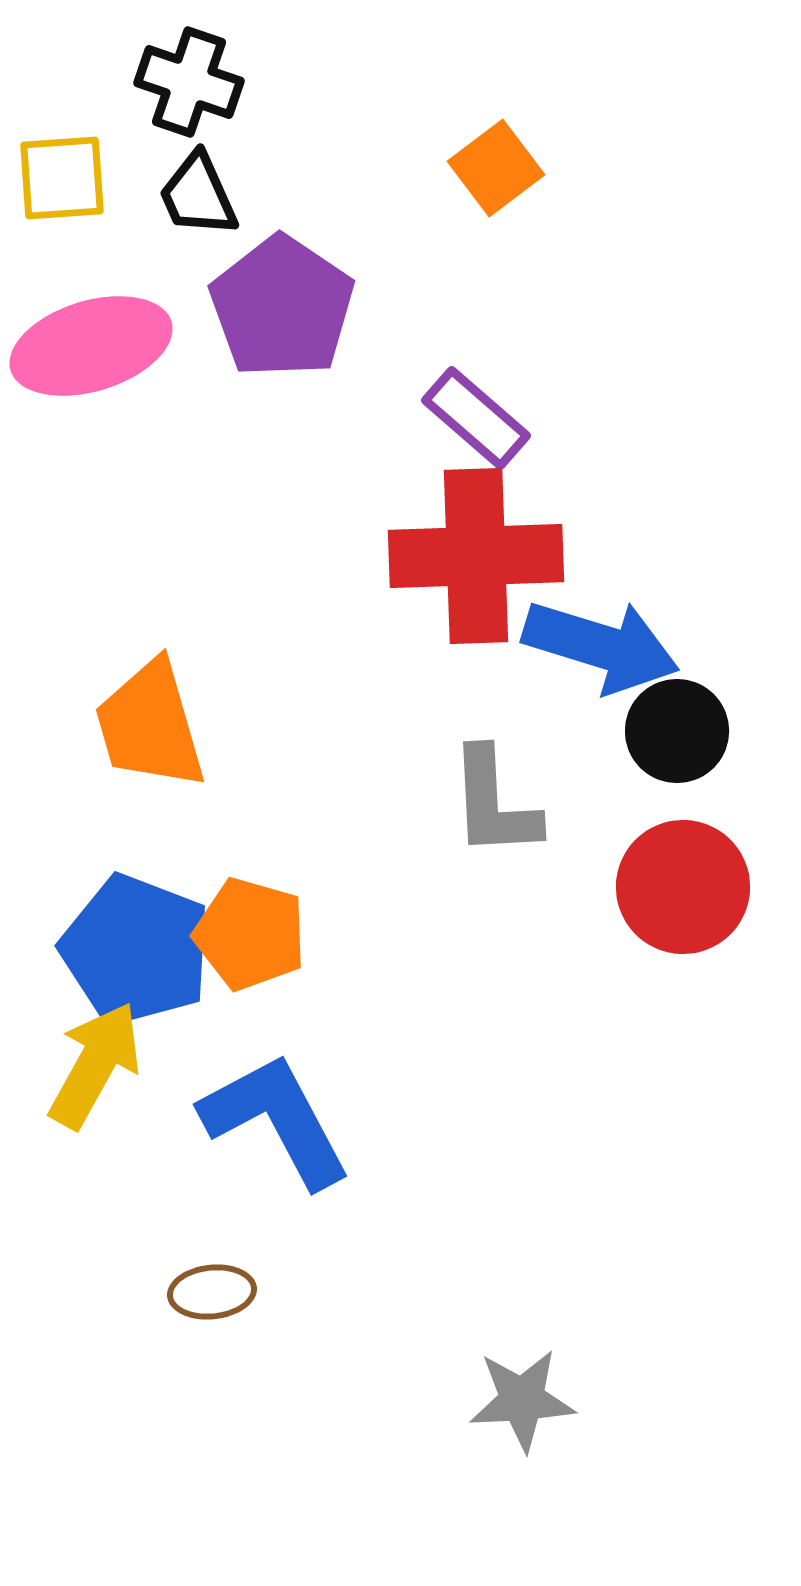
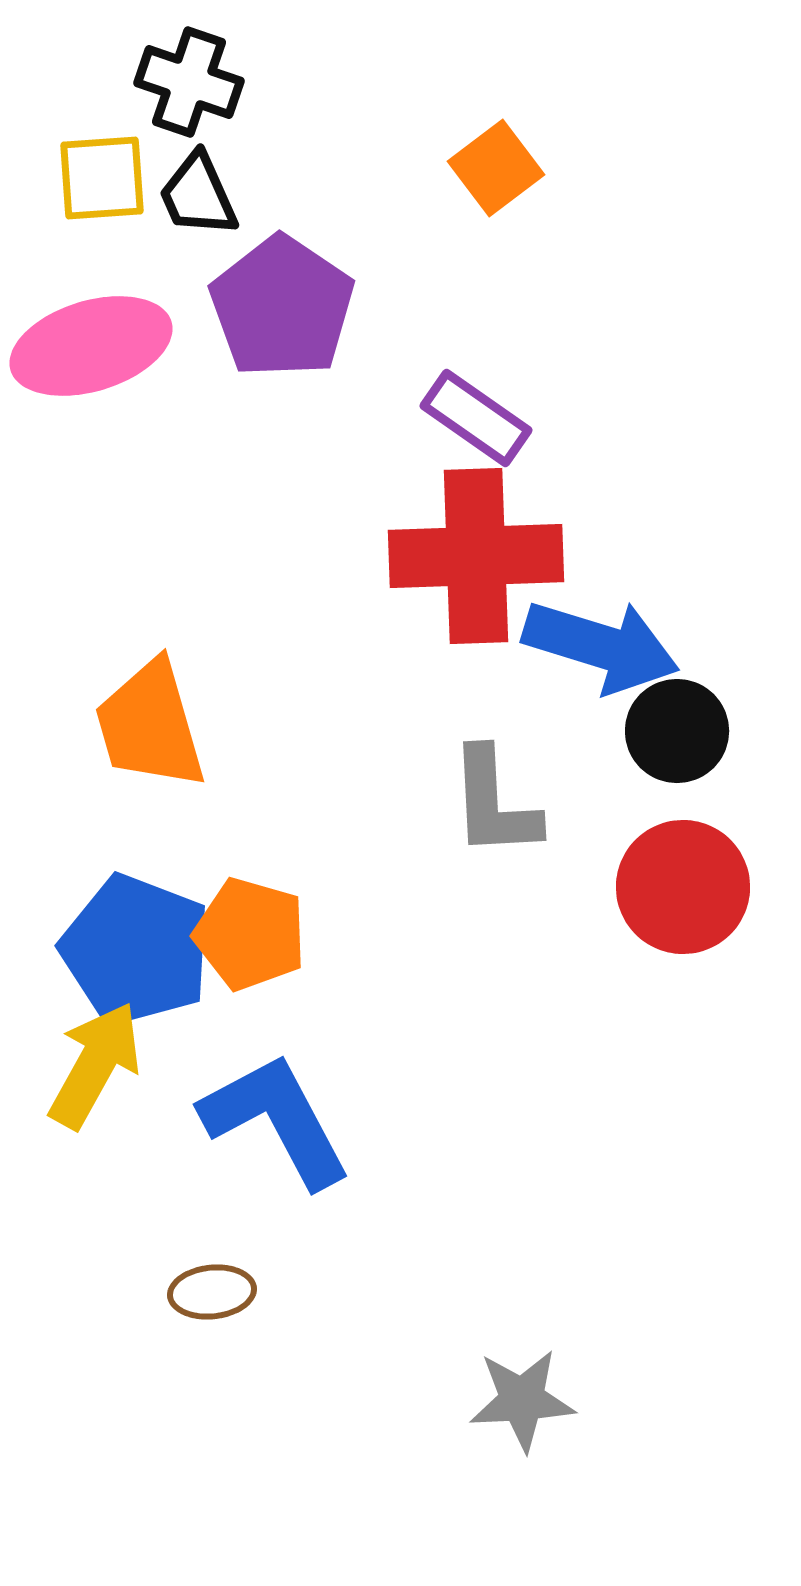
yellow square: moved 40 px right
purple rectangle: rotated 6 degrees counterclockwise
